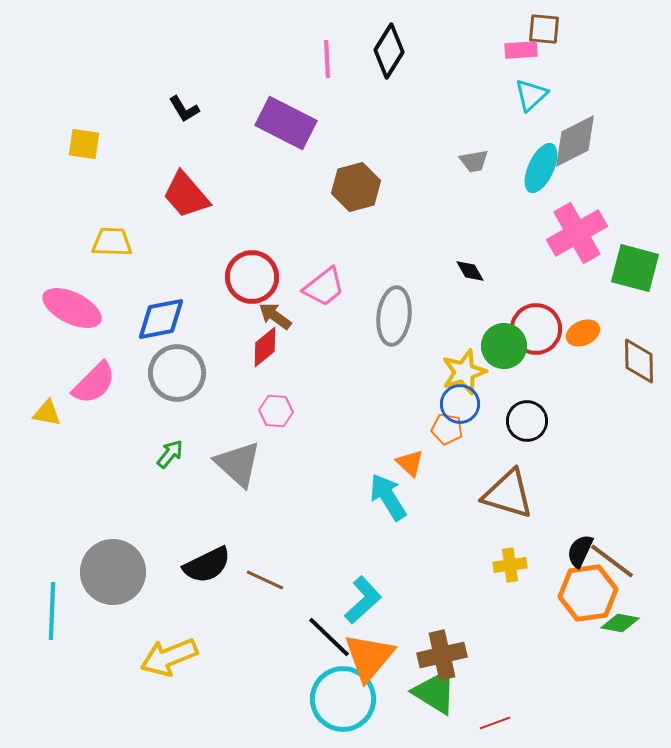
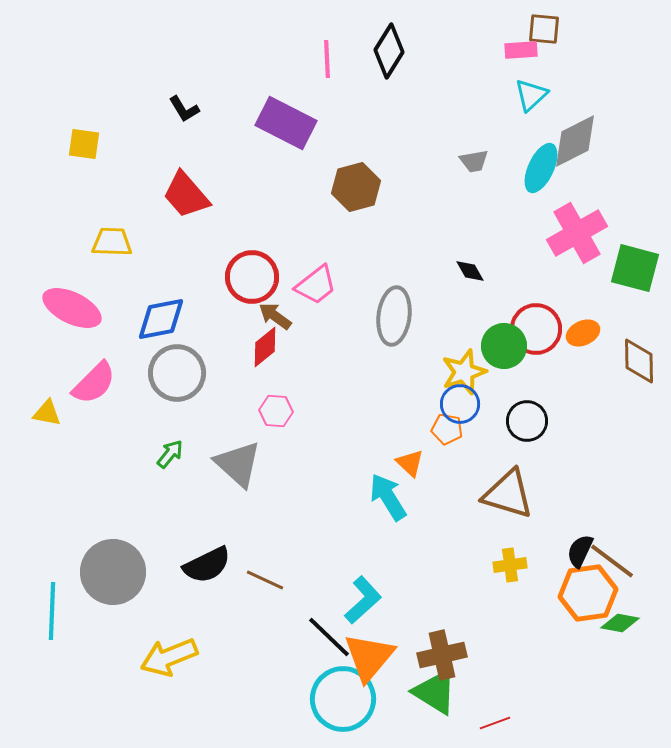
pink trapezoid at (324, 287): moved 8 px left, 2 px up
